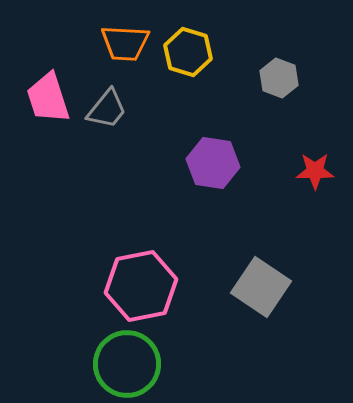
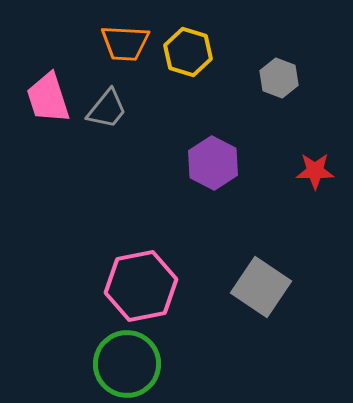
purple hexagon: rotated 18 degrees clockwise
